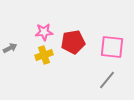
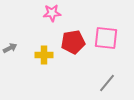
pink star: moved 8 px right, 19 px up
pink square: moved 6 px left, 9 px up
yellow cross: rotated 18 degrees clockwise
gray line: moved 3 px down
